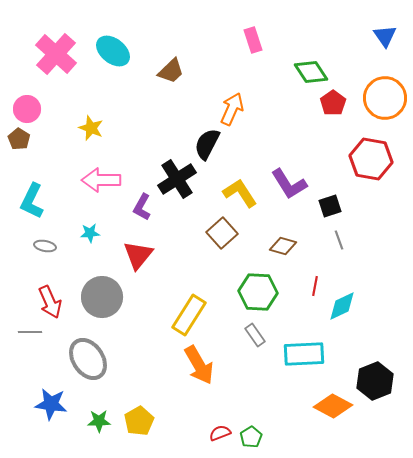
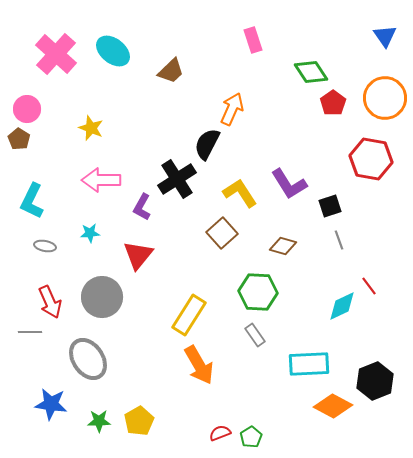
red line at (315, 286): moved 54 px right; rotated 48 degrees counterclockwise
cyan rectangle at (304, 354): moved 5 px right, 10 px down
